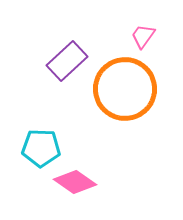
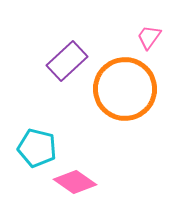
pink trapezoid: moved 6 px right, 1 px down
cyan pentagon: moved 4 px left; rotated 12 degrees clockwise
